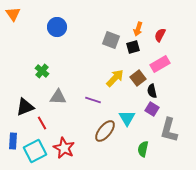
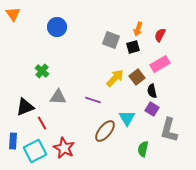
brown square: moved 1 px left, 1 px up
